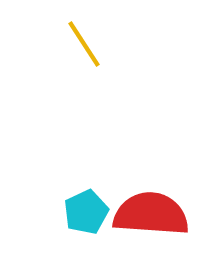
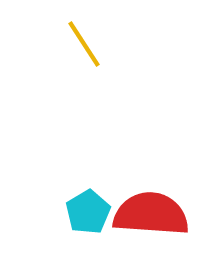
cyan pentagon: moved 2 px right; rotated 6 degrees counterclockwise
